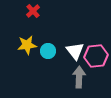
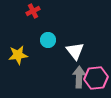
red cross: rotated 16 degrees clockwise
yellow star: moved 9 px left, 10 px down
cyan circle: moved 11 px up
pink hexagon: moved 22 px down
